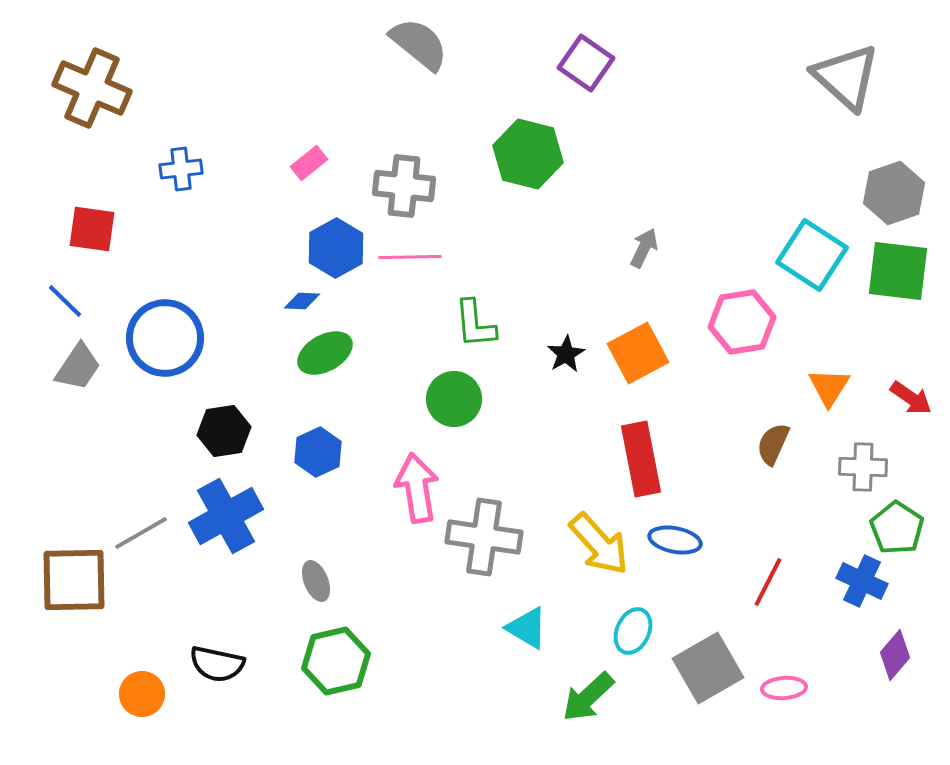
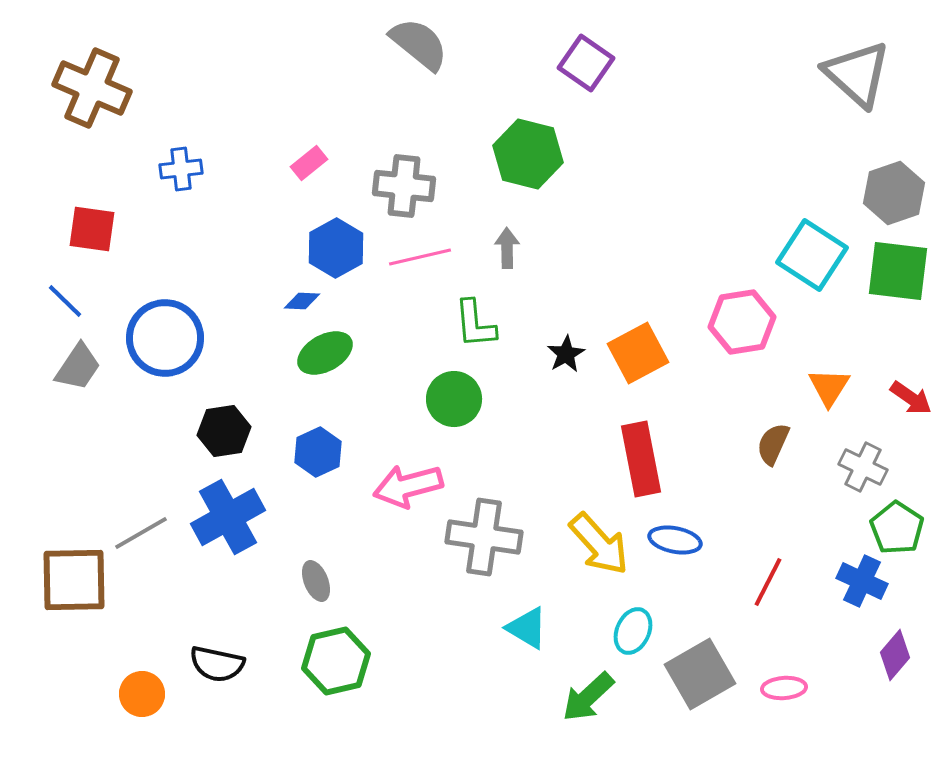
gray triangle at (846, 77): moved 11 px right, 3 px up
gray arrow at (644, 248): moved 137 px left; rotated 27 degrees counterclockwise
pink line at (410, 257): moved 10 px right; rotated 12 degrees counterclockwise
gray cross at (863, 467): rotated 24 degrees clockwise
pink arrow at (417, 488): moved 9 px left, 2 px up; rotated 96 degrees counterclockwise
blue cross at (226, 516): moved 2 px right, 1 px down
gray square at (708, 668): moved 8 px left, 6 px down
